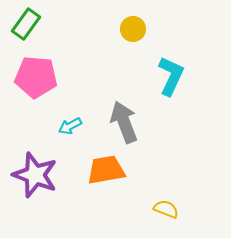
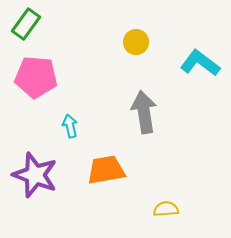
yellow circle: moved 3 px right, 13 px down
cyan L-shape: moved 29 px right, 13 px up; rotated 78 degrees counterclockwise
gray arrow: moved 20 px right, 10 px up; rotated 12 degrees clockwise
cyan arrow: rotated 105 degrees clockwise
yellow semicircle: rotated 25 degrees counterclockwise
